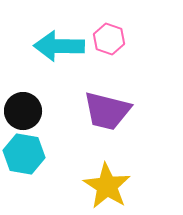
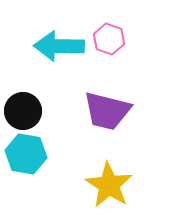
cyan hexagon: moved 2 px right
yellow star: moved 2 px right, 1 px up
